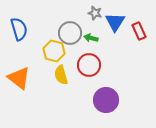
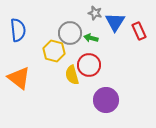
blue semicircle: moved 1 px left, 1 px down; rotated 10 degrees clockwise
yellow semicircle: moved 11 px right
